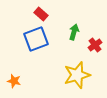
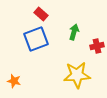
red cross: moved 2 px right, 1 px down; rotated 24 degrees clockwise
yellow star: rotated 12 degrees clockwise
